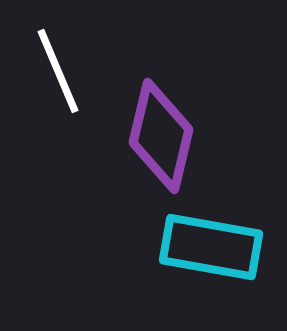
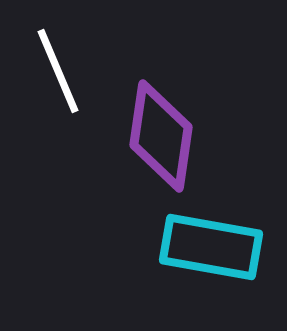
purple diamond: rotated 5 degrees counterclockwise
